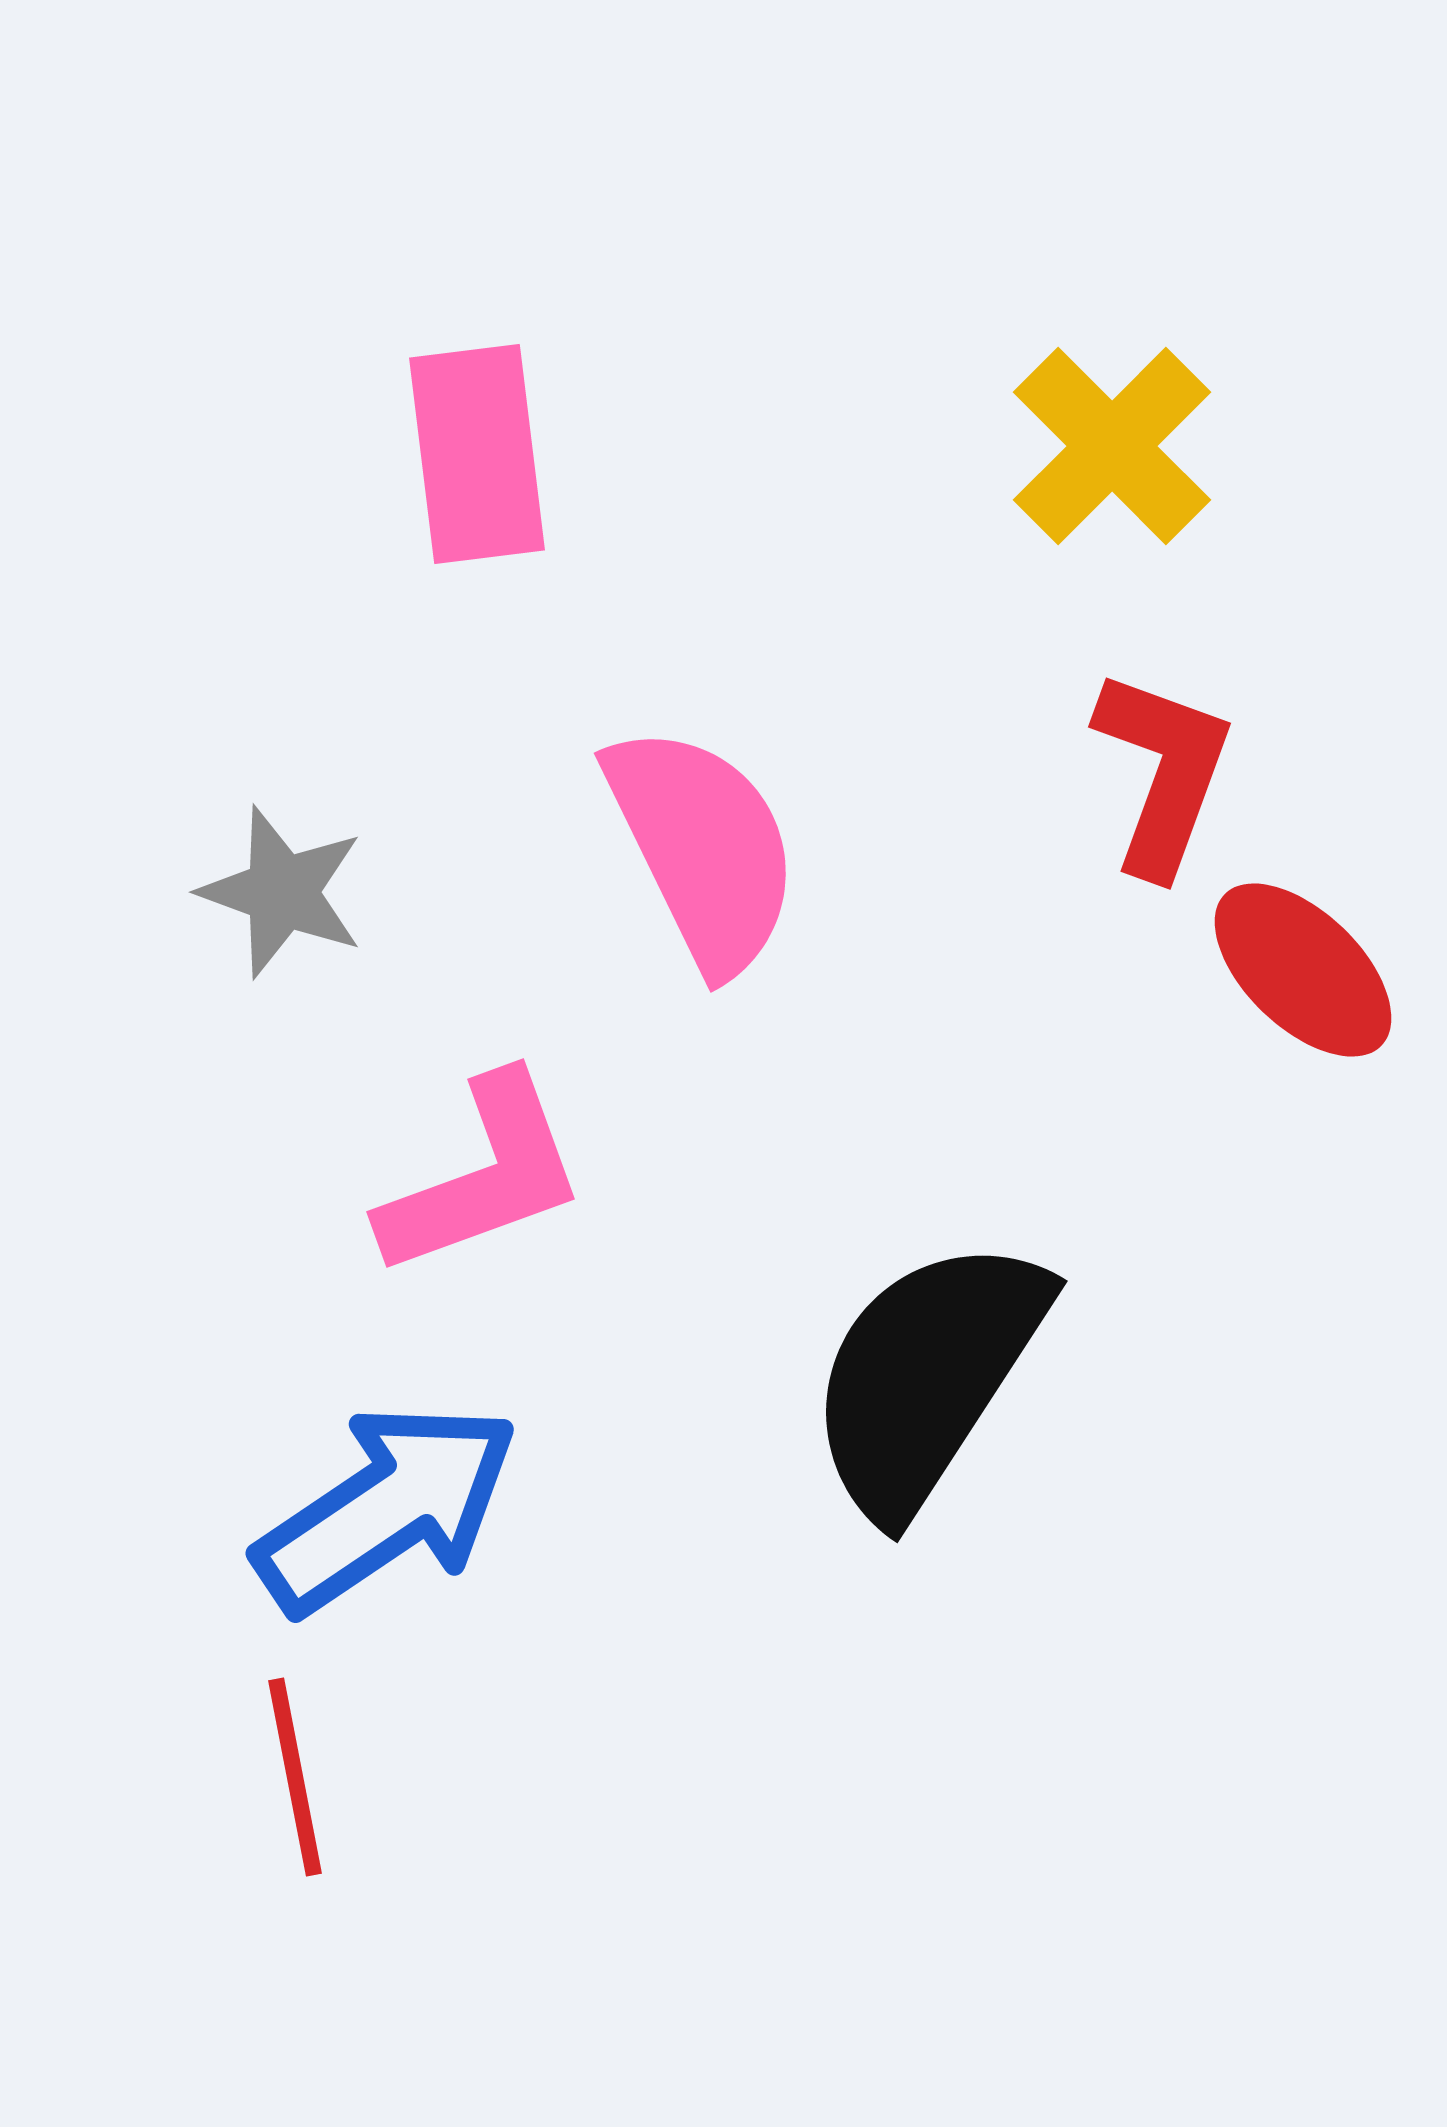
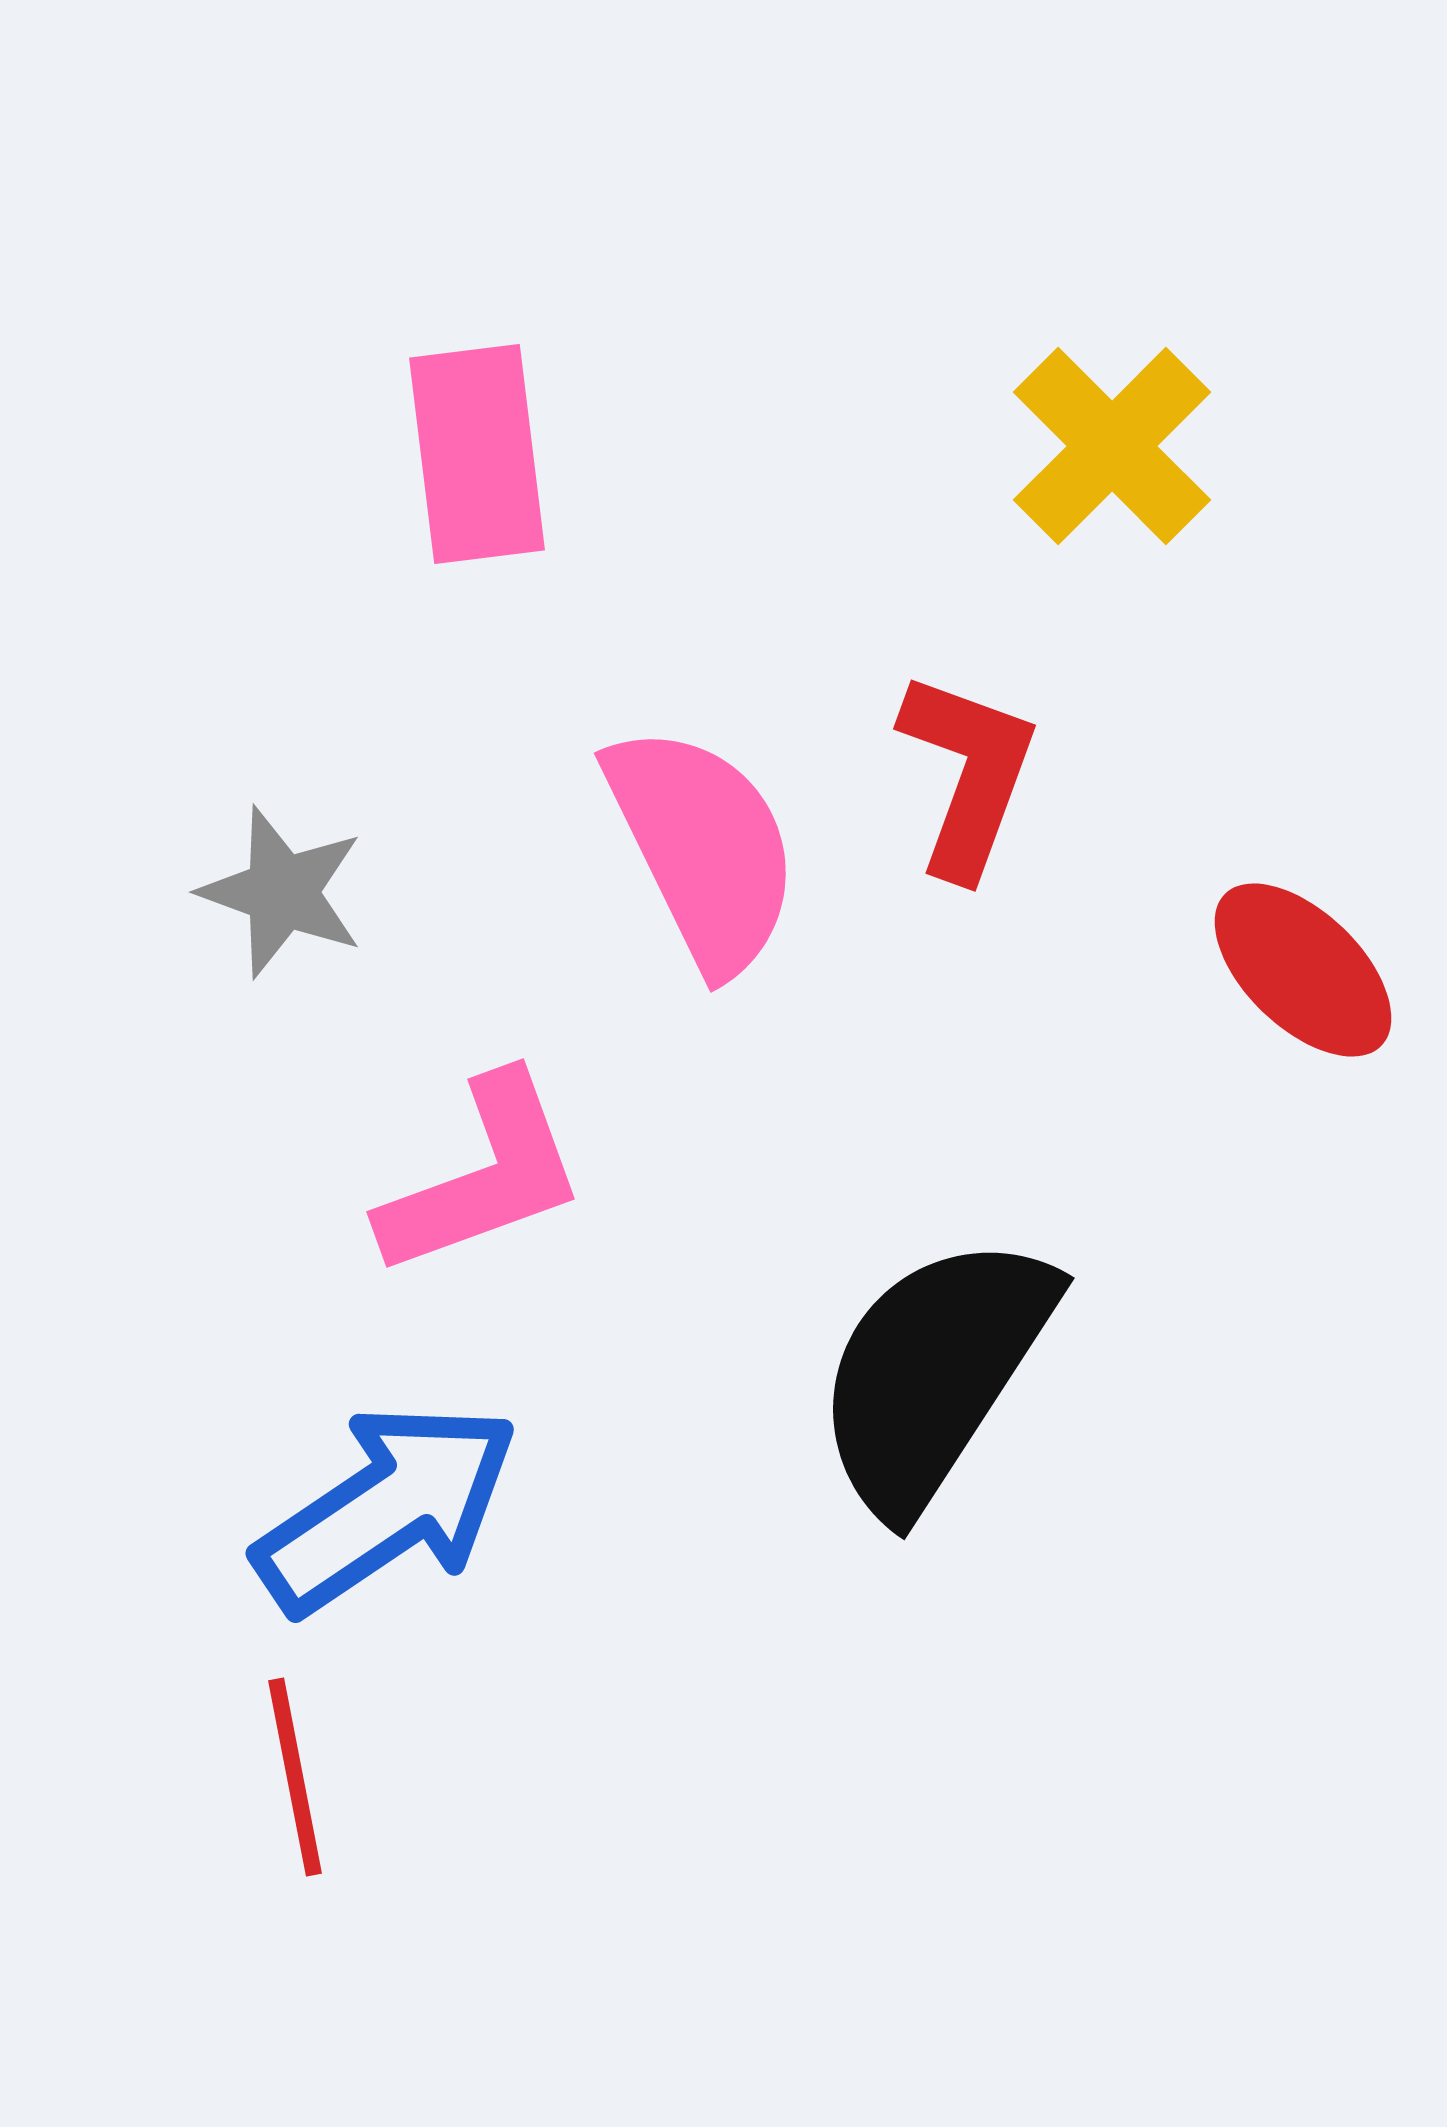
red L-shape: moved 195 px left, 2 px down
black semicircle: moved 7 px right, 3 px up
